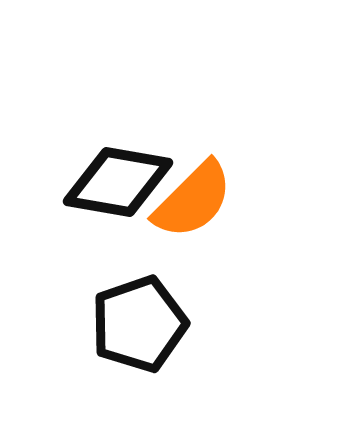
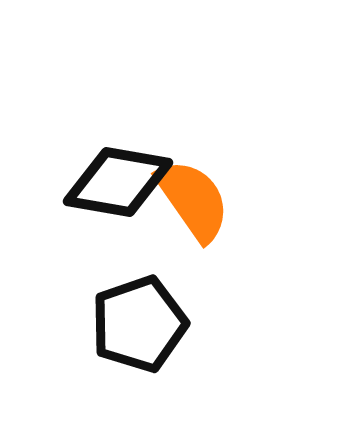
orange semicircle: rotated 80 degrees counterclockwise
